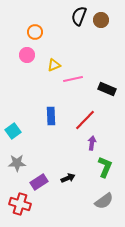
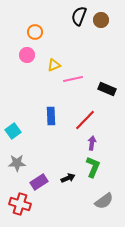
green L-shape: moved 12 px left
